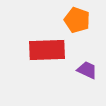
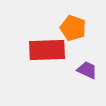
orange pentagon: moved 4 px left, 8 px down
